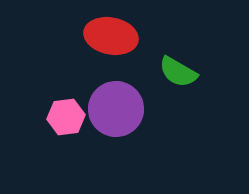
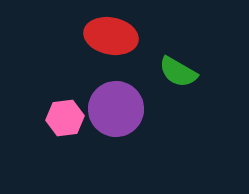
pink hexagon: moved 1 px left, 1 px down
